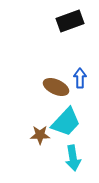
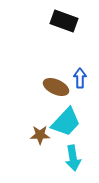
black rectangle: moved 6 px left; rotated 40 degrees clockwise
